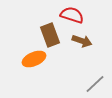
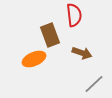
red semicircle: moved 2 px right; rotated 65 degrees clockwise
brown arrow: moved 12 px down
gray line: moved 1 px left
